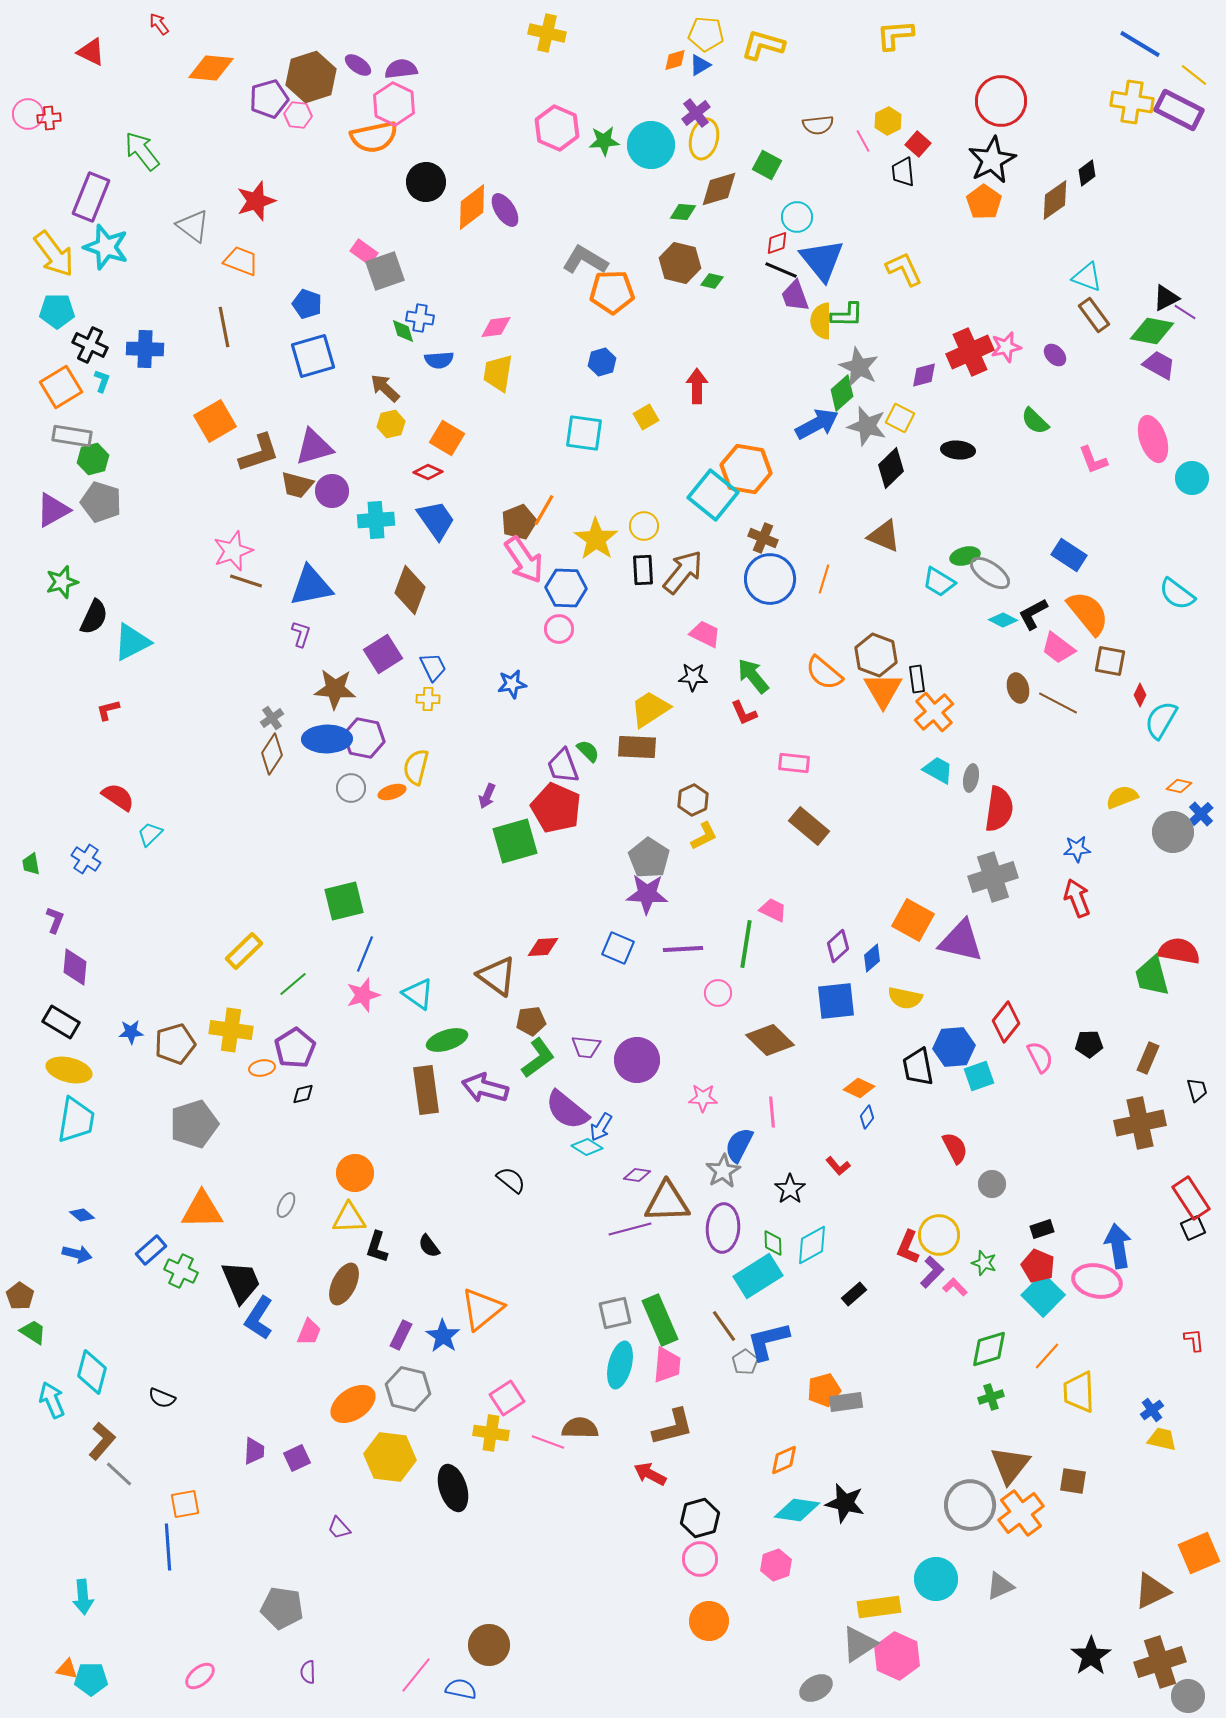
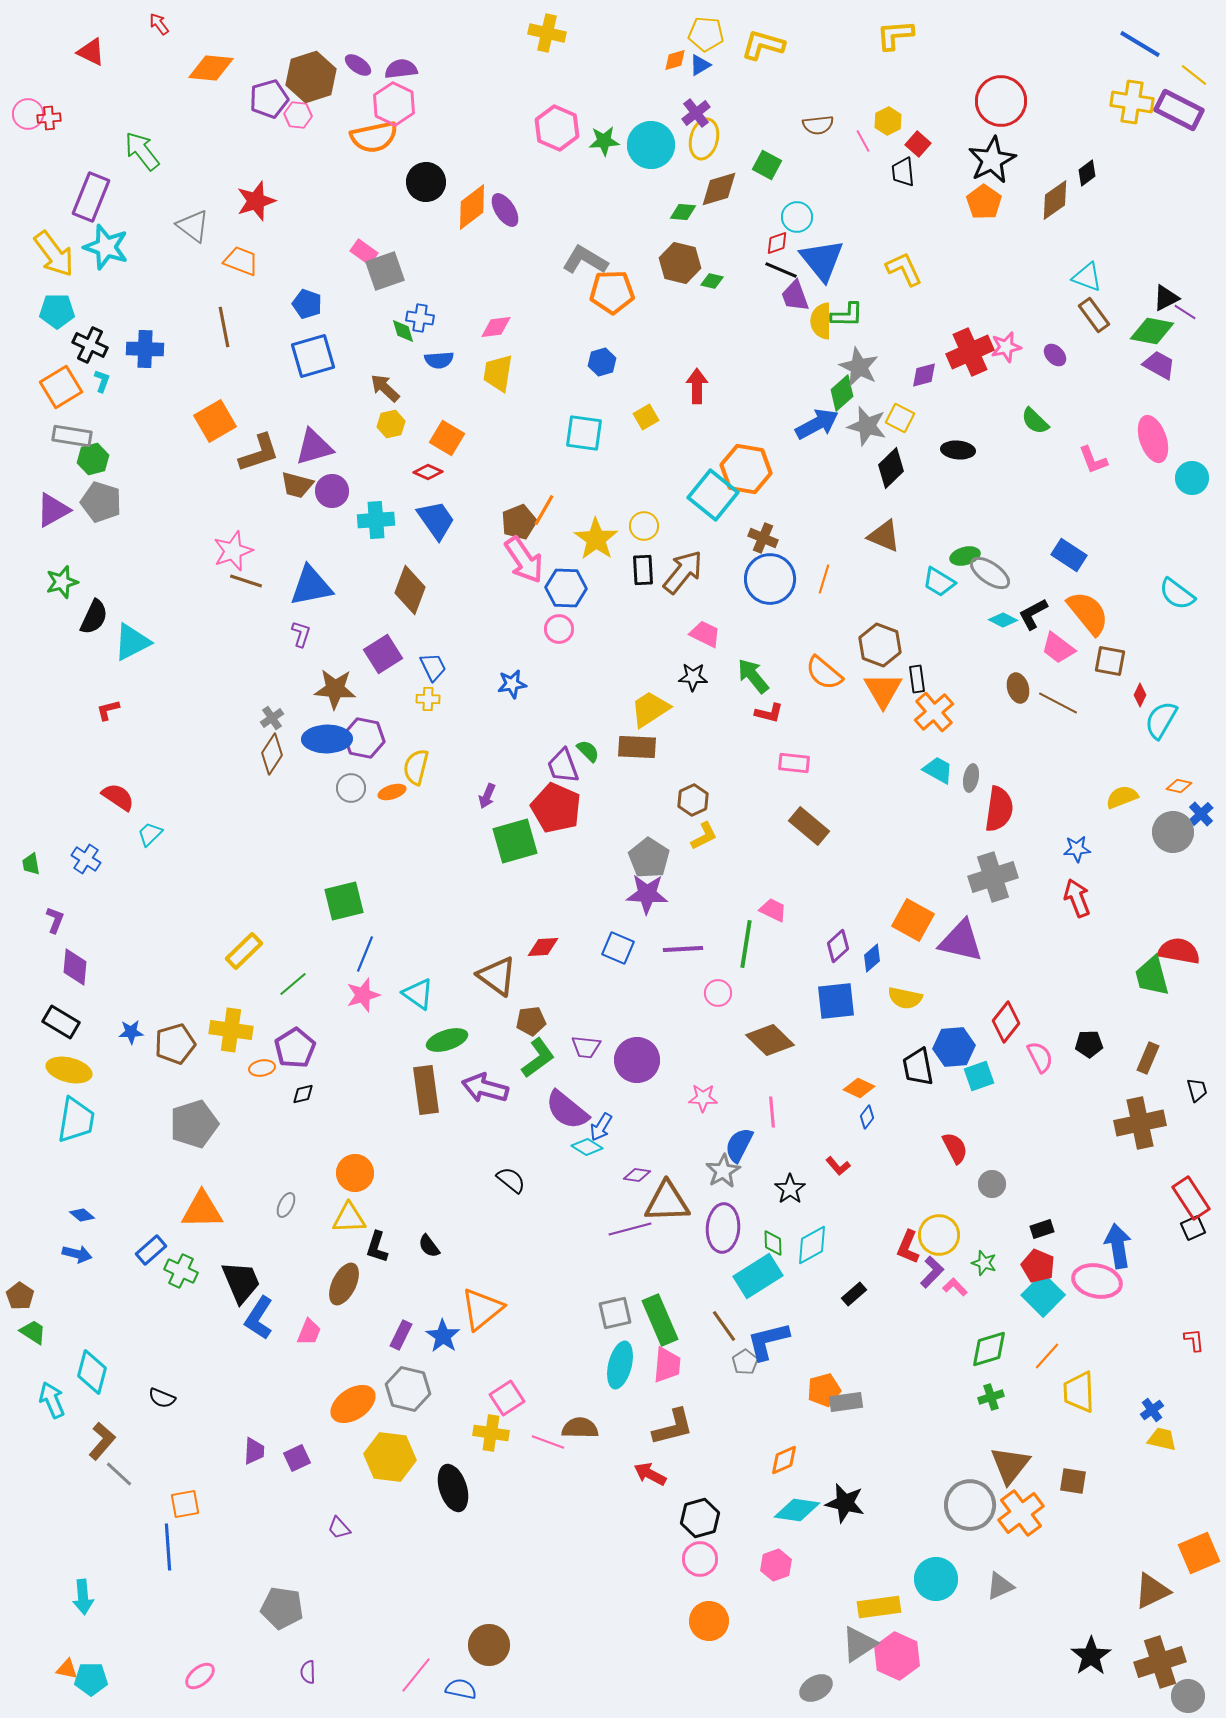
brown hexagon at (876, 655): moved 4 px right, 10 px up
red L-shape at (744, 713): moved 25 px right; rotated 52 degrees counterclockwise
